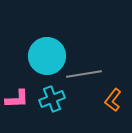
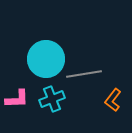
cyan circle: moved 1 px left, 3 px down
